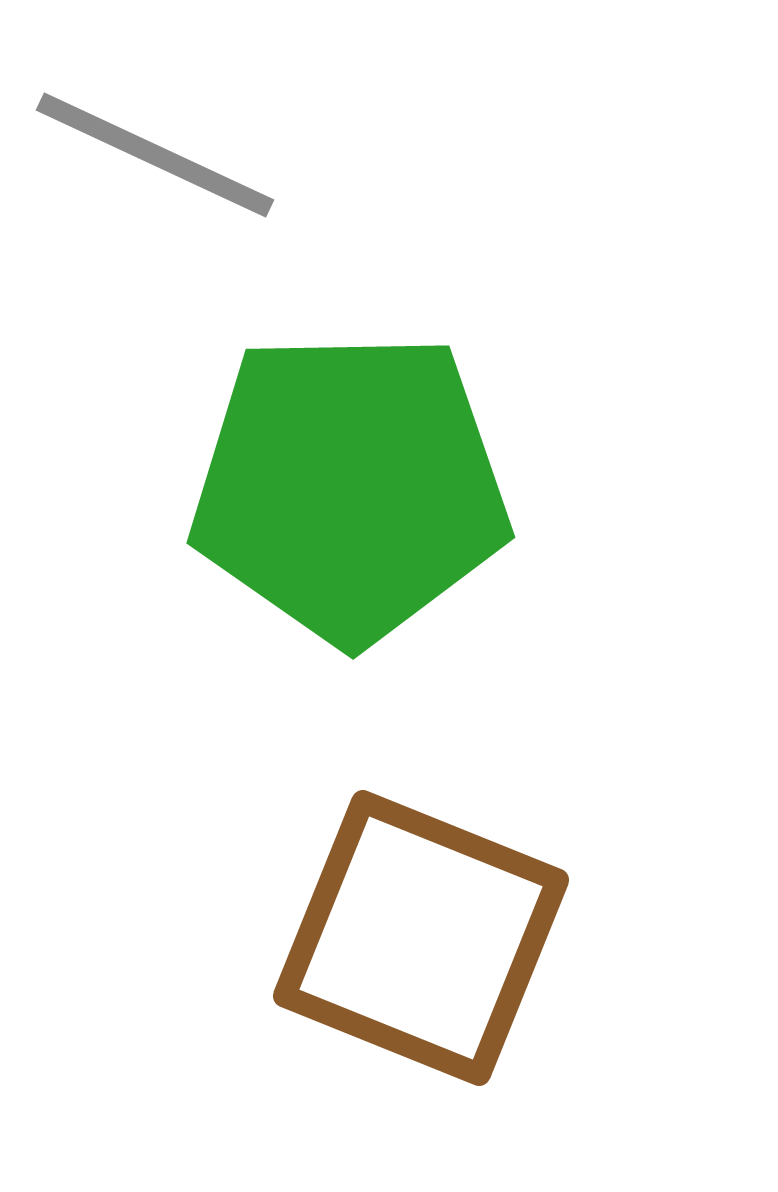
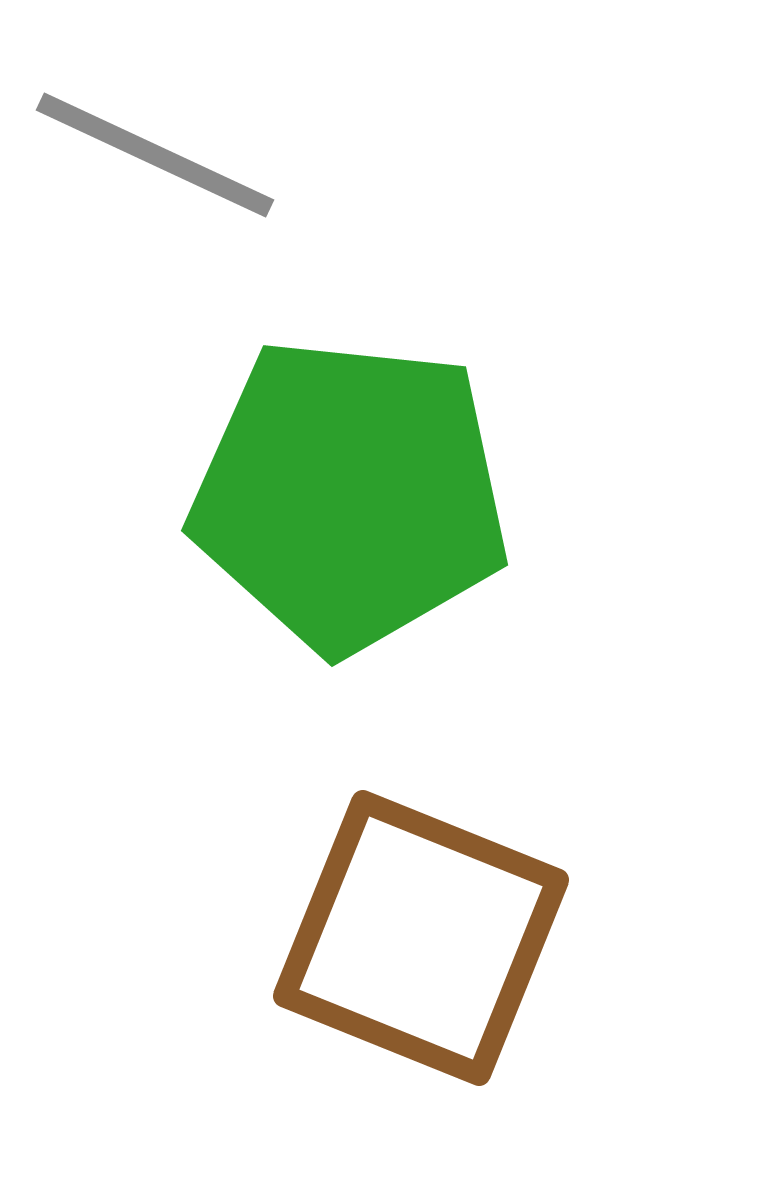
green pentagon: moved 8 px down; rotated 7 degrees clockwise
